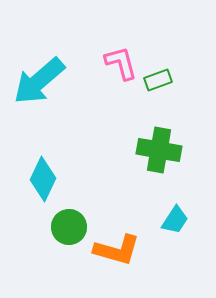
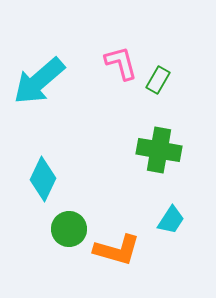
green rectangle: rotated 40 degrees counterclockwise
cyan trapezoid: moved 4 px left
green circle: moved 2 px down
